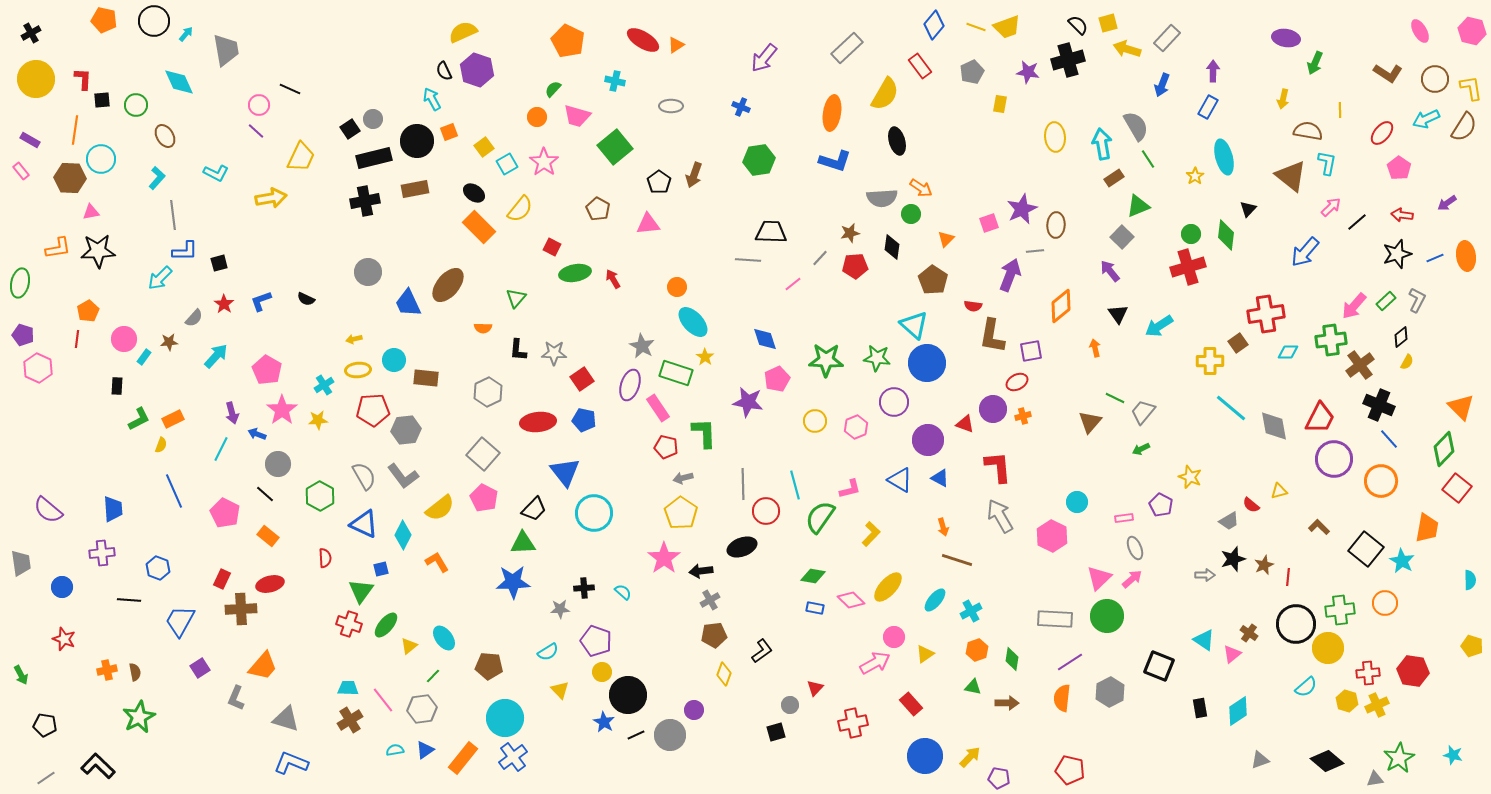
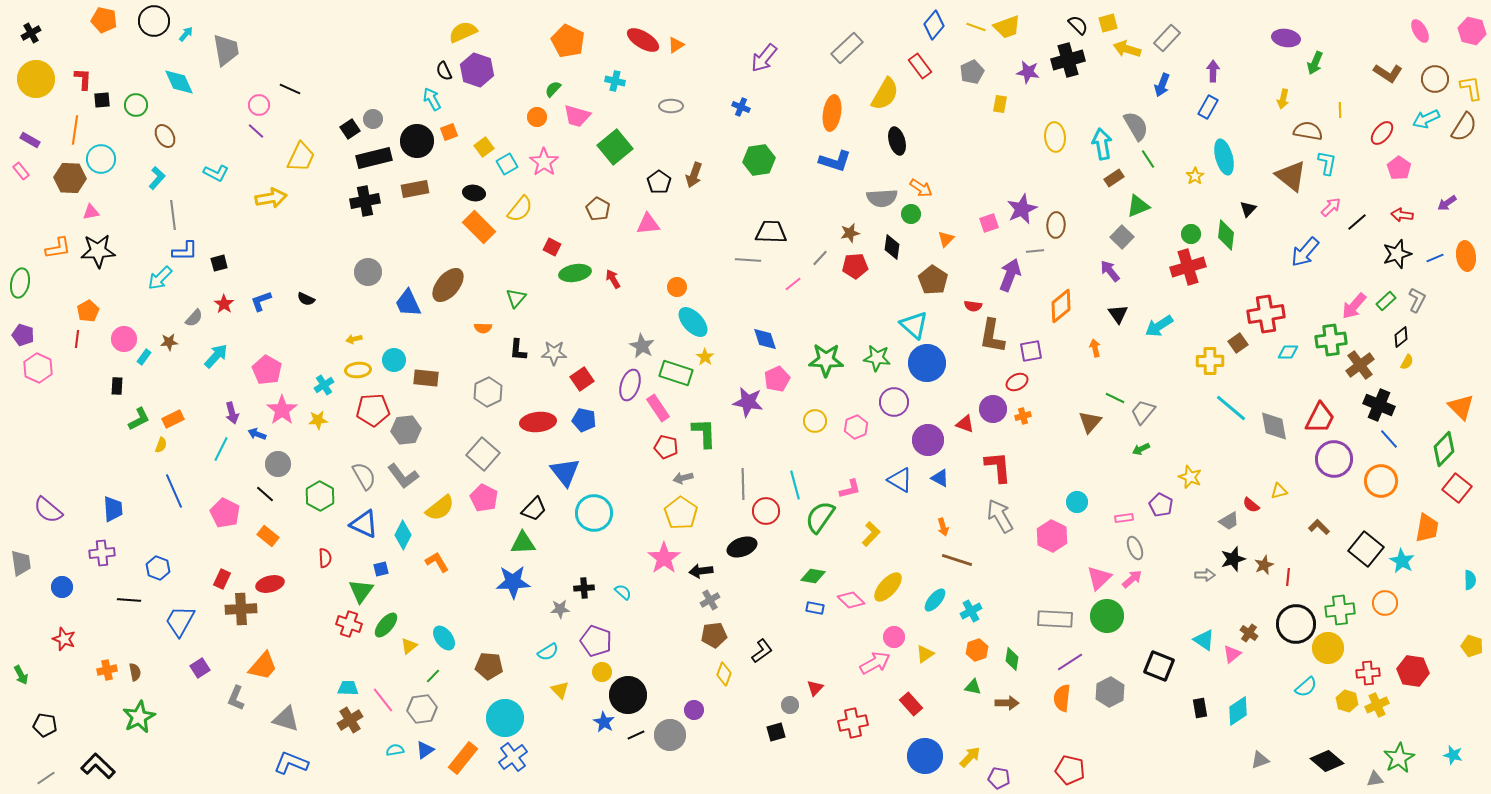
black ellipse at (474, 193): rotated 25 degrees counterclockwise
